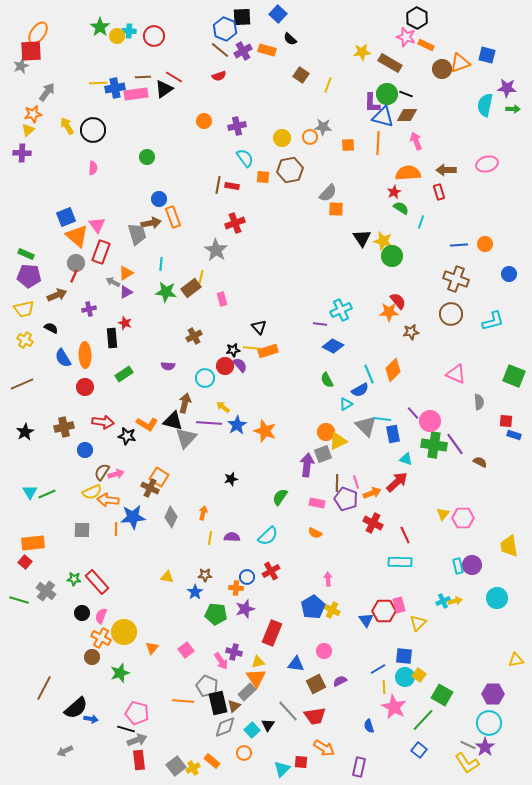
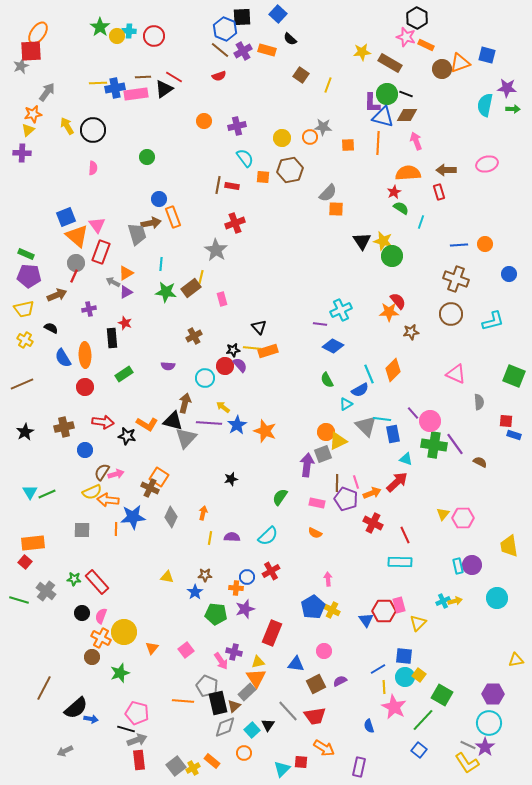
black triangle at (362, 238): moved 3 px down
